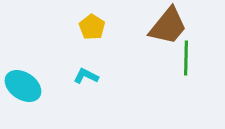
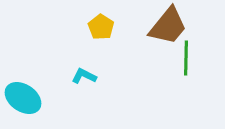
yellow pentagon: moved 9 px right
cyan L-shape: moved 2 px left
cyan ellipse: moved 12 px down
